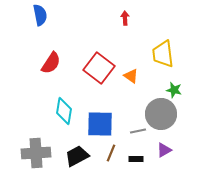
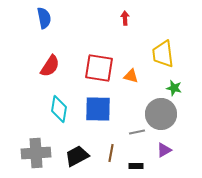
blue semicircle: moved 4 px right, 3 px down
red semicircle: moved 1 px left, 3 px down
red square: rotated 28 degrees counterclockwise
orange triangle: rotated 21 degrees counterclockwise
green star: moved 2 px up
cyan diamond: moved 5 px left, 2 px up
blue square: moved 2 px left, 15 px up
gray line: moved 1 px left, 1 px down
brown line: rotated 12 degrees counterclockwise
black rectangle: moved 7 px down
